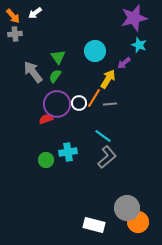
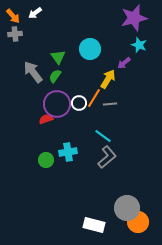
cyan circle: moved 5 px left, 2 px up
